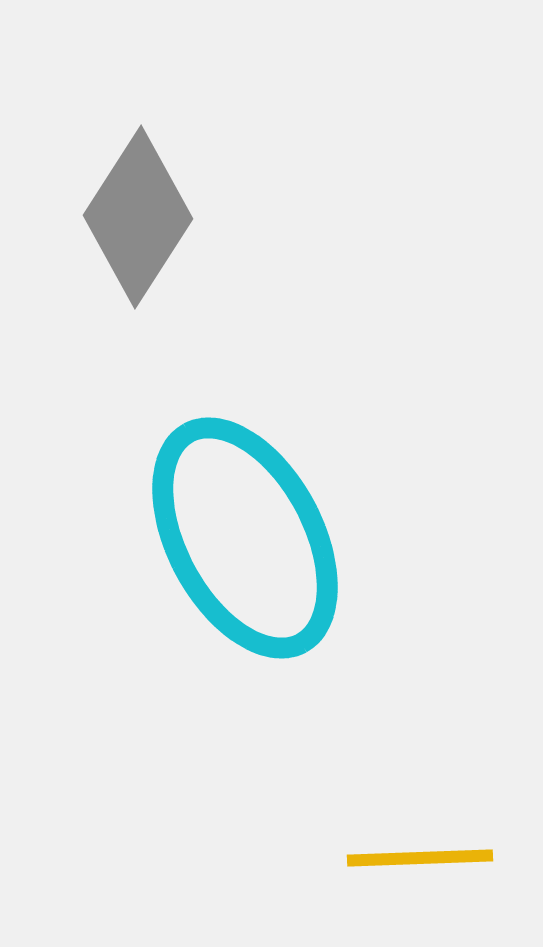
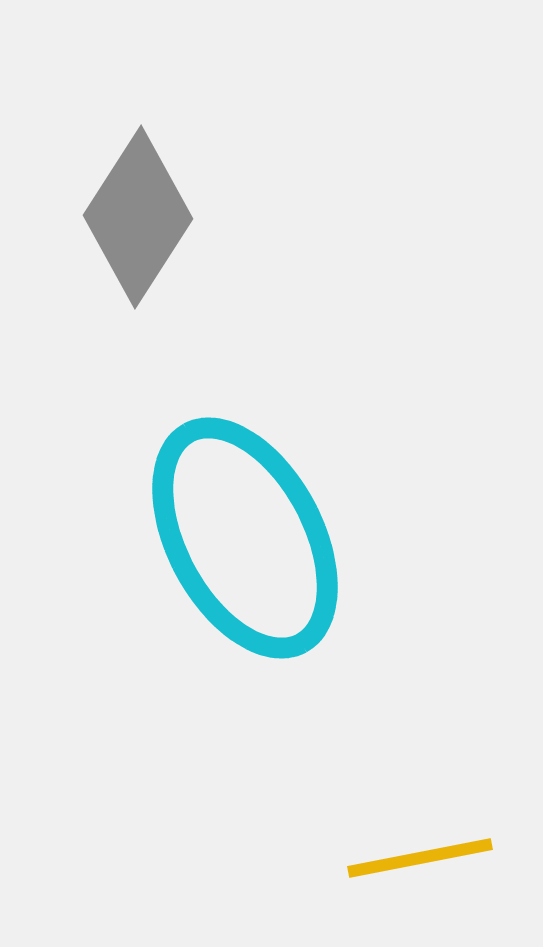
yellow line: rotated 9 degrees counterclockwise
